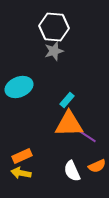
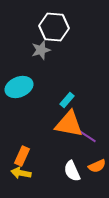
gray star: moved 13 px left, 1 px up
orange triangle: rotated 12 degrees clockwise
orange rectangle: rotated 42 degrees counterclockwise
